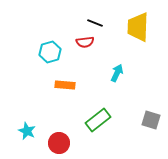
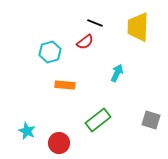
red semicircle: rotated 30 degrees counterclockwise
